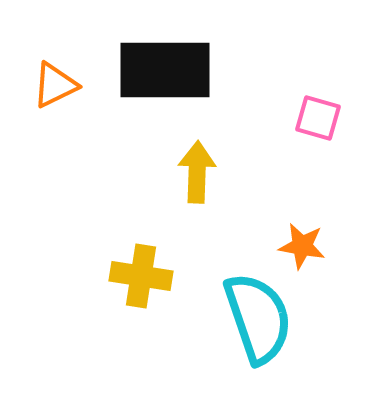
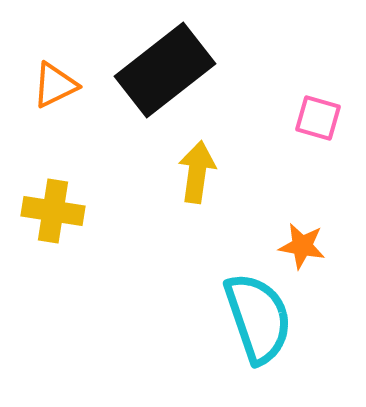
black rectangle: rotated 38 degrees counterclockwise
yellow arrow: rotated 6 degrees clockwise
yellow cross: moved 88 px left, 65 px up
